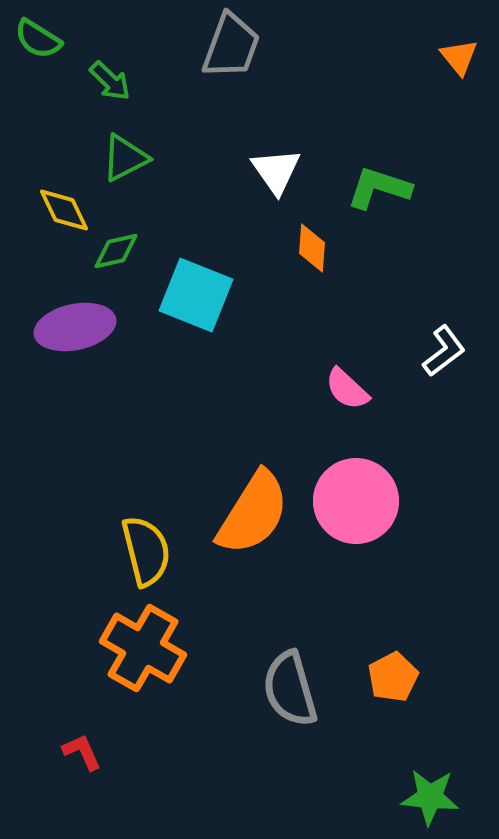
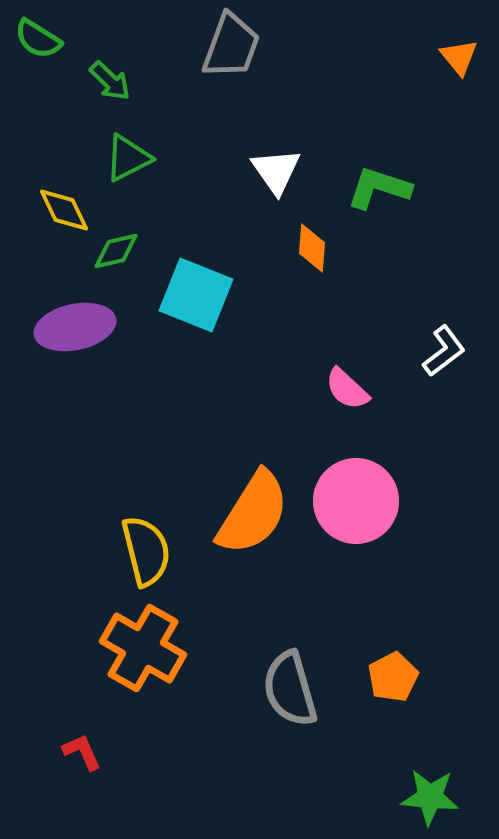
green triangle: moved 3 px right
